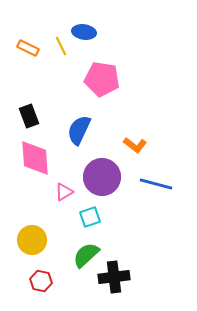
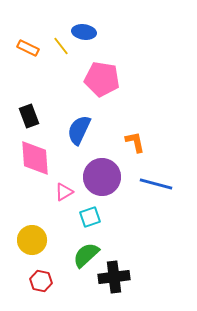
yellow line: rotated 12 degrees counterclockwise
orange L-shape: moved 3 px up; rotated 140 degrees counterclockwise
